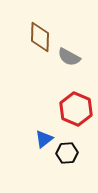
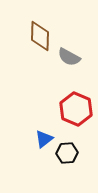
brown diamond: moved 1 px up
